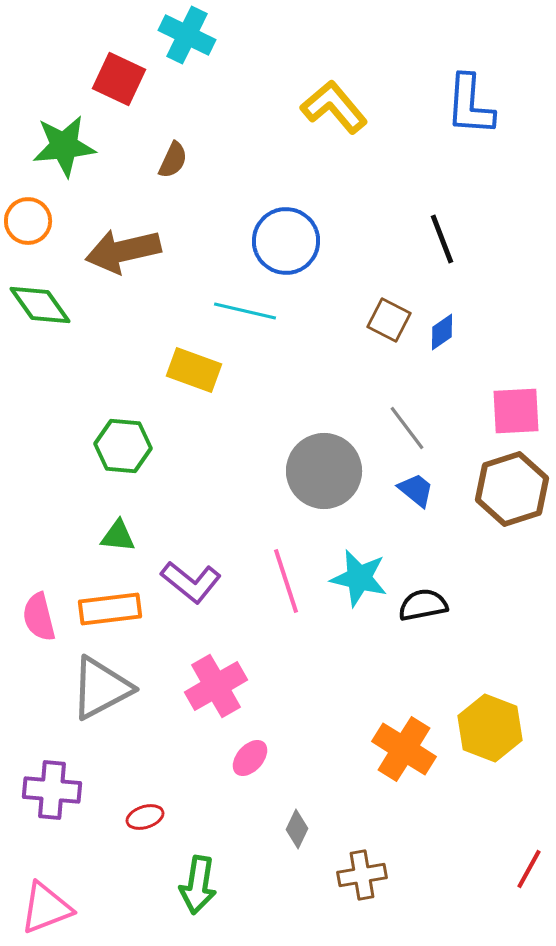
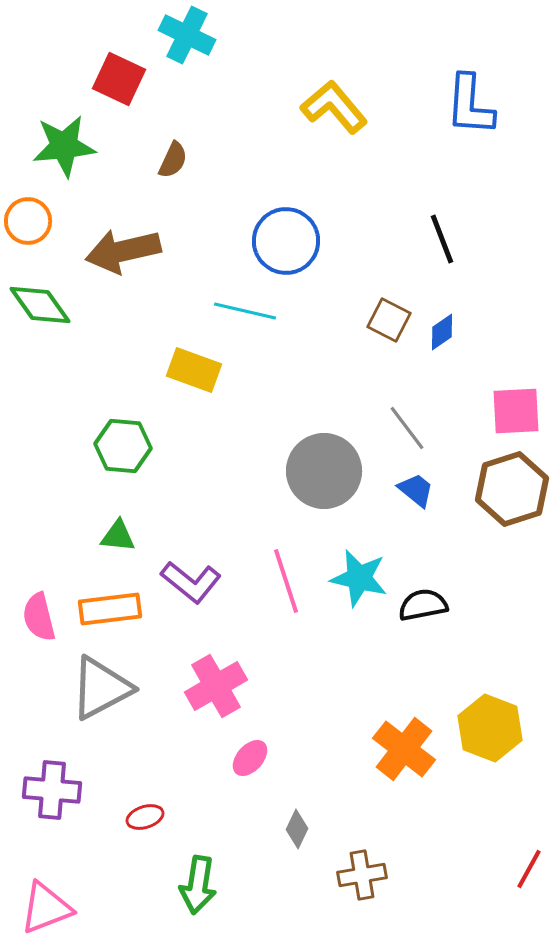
orange cross: rotated 6 degrees clockwise
